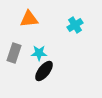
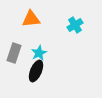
orange triangle: moved 2 px right
cyan star: rotated 28 degrees counterclockwise
black ellipse: moved 8 px left; rotated 15 degrees counterclockwise
